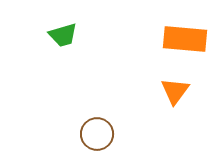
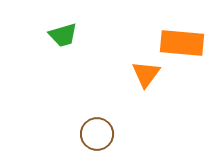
orange rectangle: moved 3 px left, 4 px down
orange triangle: moved 29 px left, 17 px up
